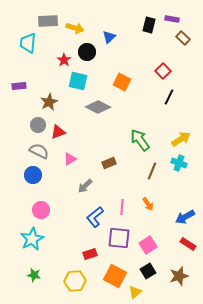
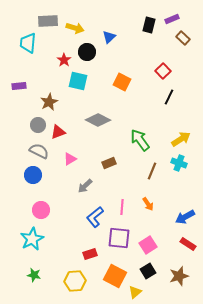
purple rectangle at (172, 19): rotated 32 degrees counterclockwise
gray diamond at (98, 107): moved 13 px down
